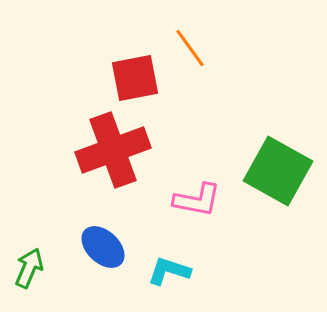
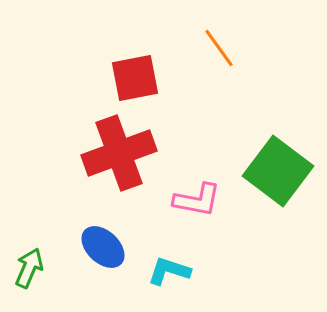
orange line: moved 29 px right
red cross: moved 6 px right, 3 px down
green square: rotated 8 degrees clockwise
